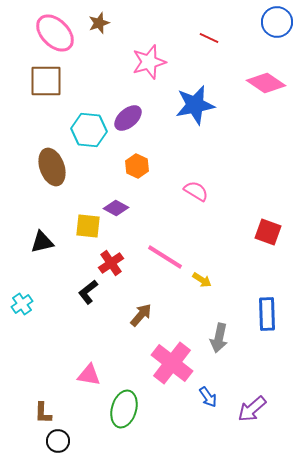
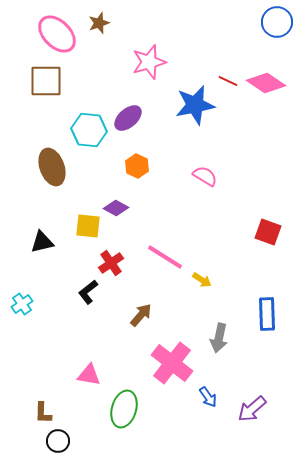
pink ellipse: moved 2 px right, 1 px down
red line: moved 19 px right, 43 px down
pink semicircle: moved 9 px right, 15 px up
